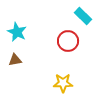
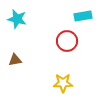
cyan rectangle: rotated 54 degrees counterclockwise
cyan star: moved 13 px up; rotated 12 degrees counterclockwise
red circle: moved 1 px left
